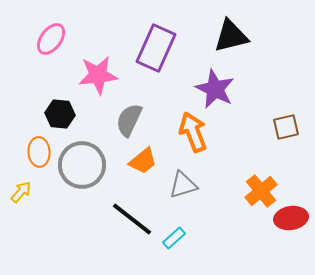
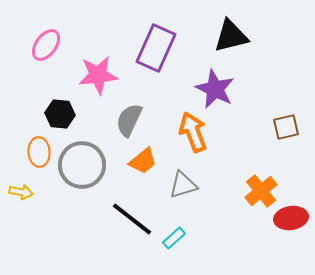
pink ellipse: moved 5 px left, 6 px down
yellow arrow: rotated 60 degrees clockwise
